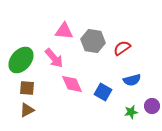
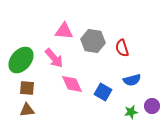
red semicircle: rotated 72 degrees counterclockwise
brown triangle: rotated 21 degrees clockwise
